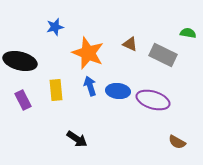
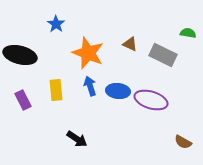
blue star: moved 1 px right, 3 px up; rotated 24 degrees counterclockwise
black ellipse: moved 6 px up
purple ellipse: moved 2 px left
brown semicircle: moved 6 px right
